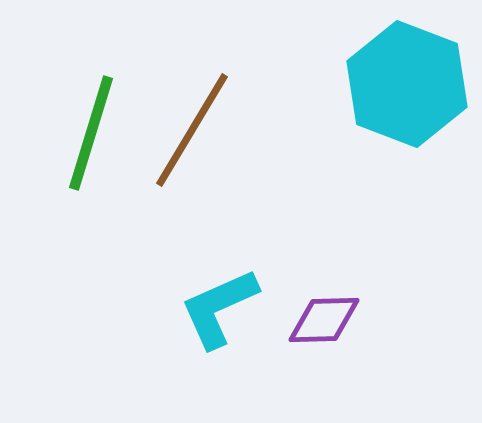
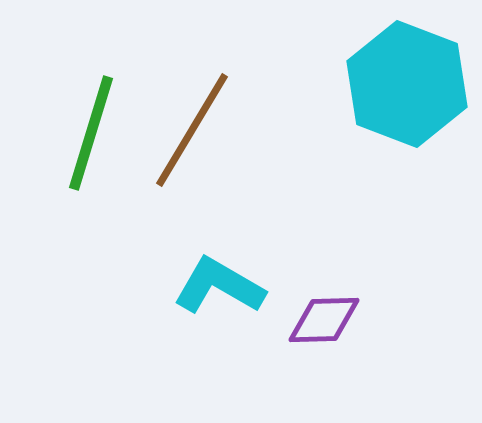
cyan L-shape: moved 22 px up; rotated 54 degrees clockwise
